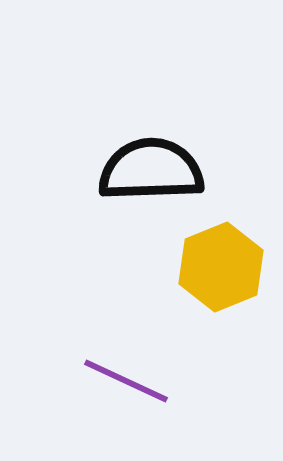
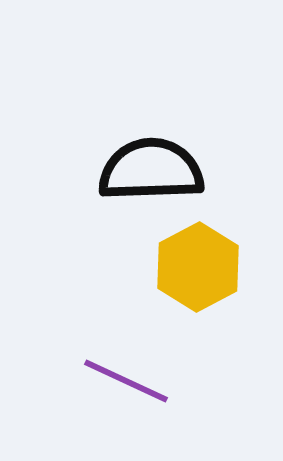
yellow hexagon: moved 23 px left; rotated 6 degrees counterclockwise
